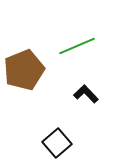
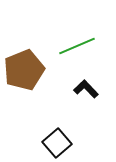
black L-shape: moved 5 px up
